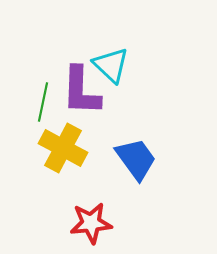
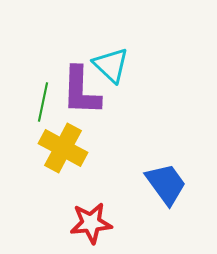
blue trapezoid: moved 30 px right, 25 px down
